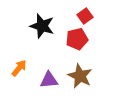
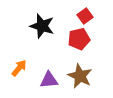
red pentagon: moved 2 px right
